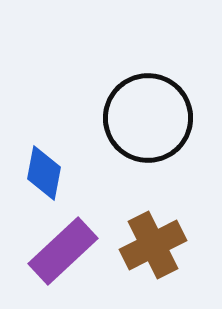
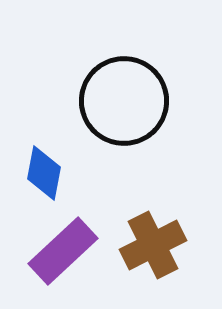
black circle: moved 24 px left, 17 px up
